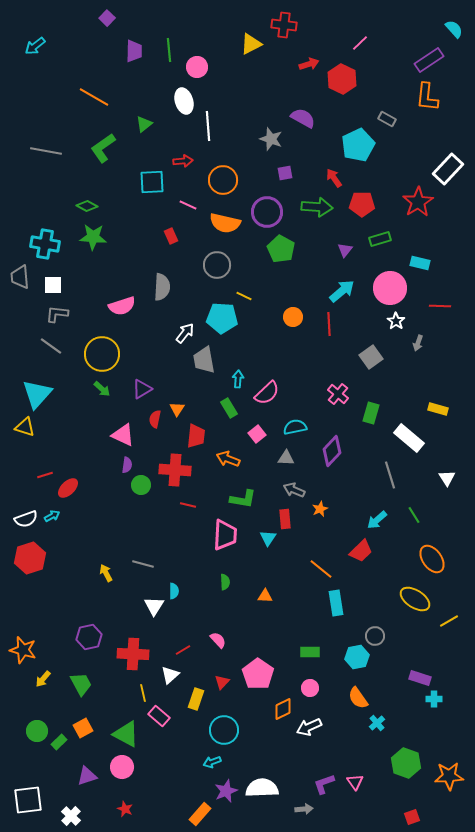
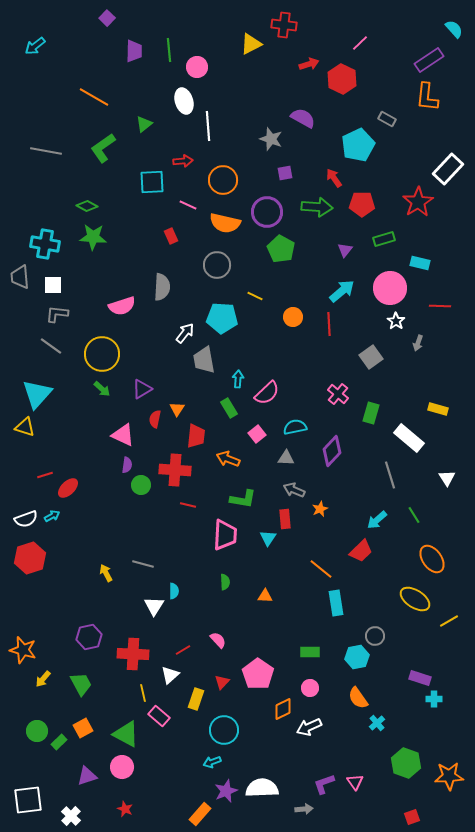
green rectangle at (380, 239): moved 4 px right
yellow line at (244, 296): moved 11 px right
